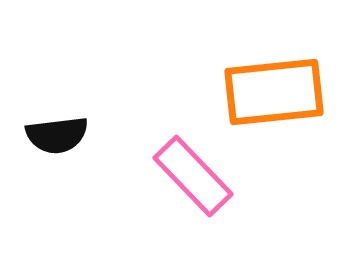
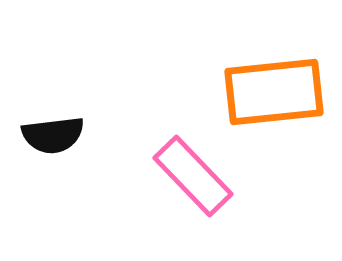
black semicircle: moved 4 px left
